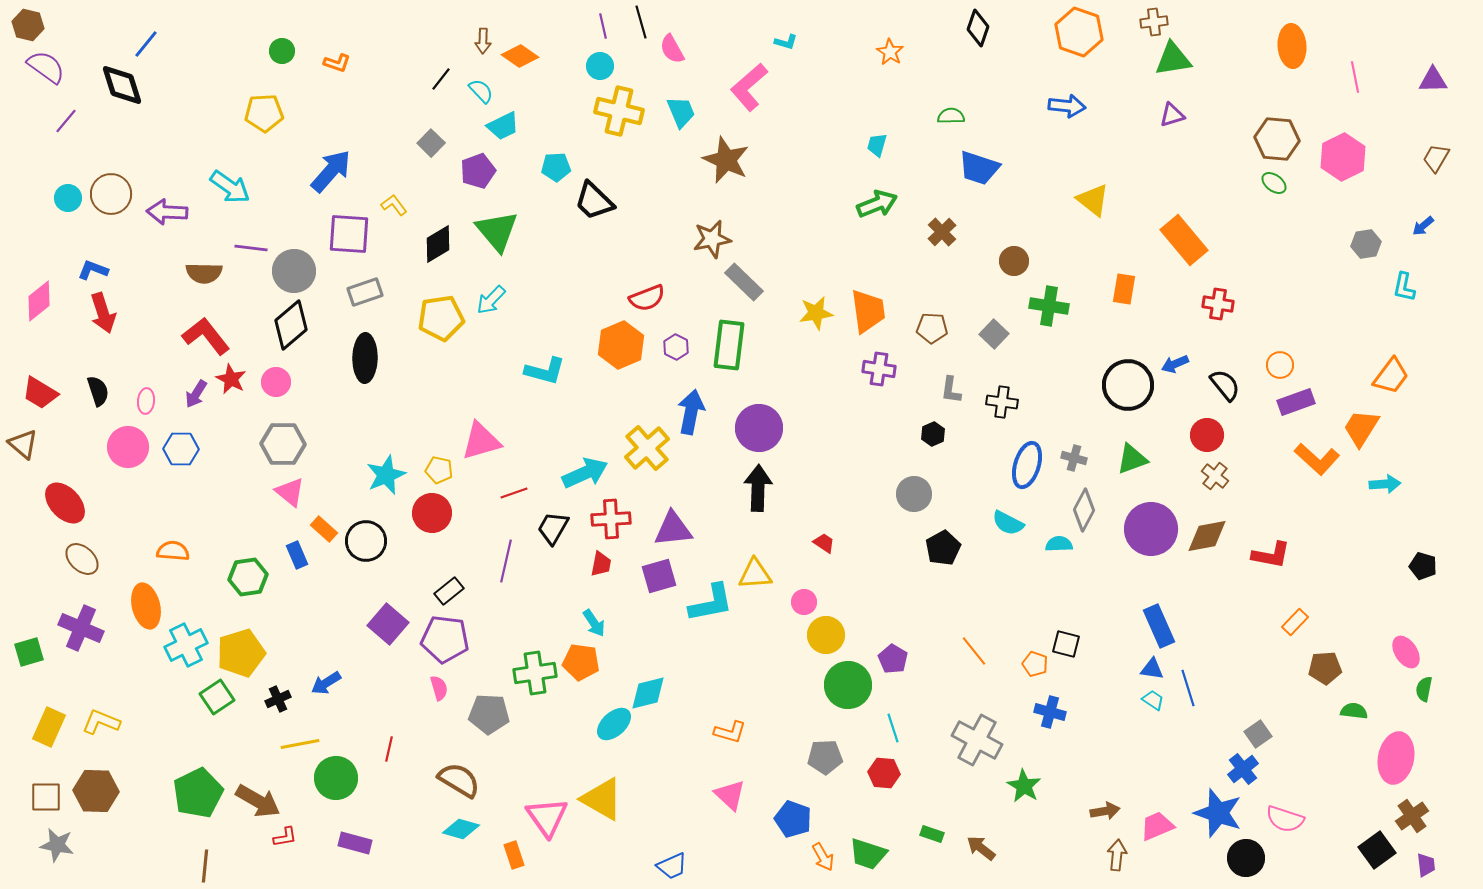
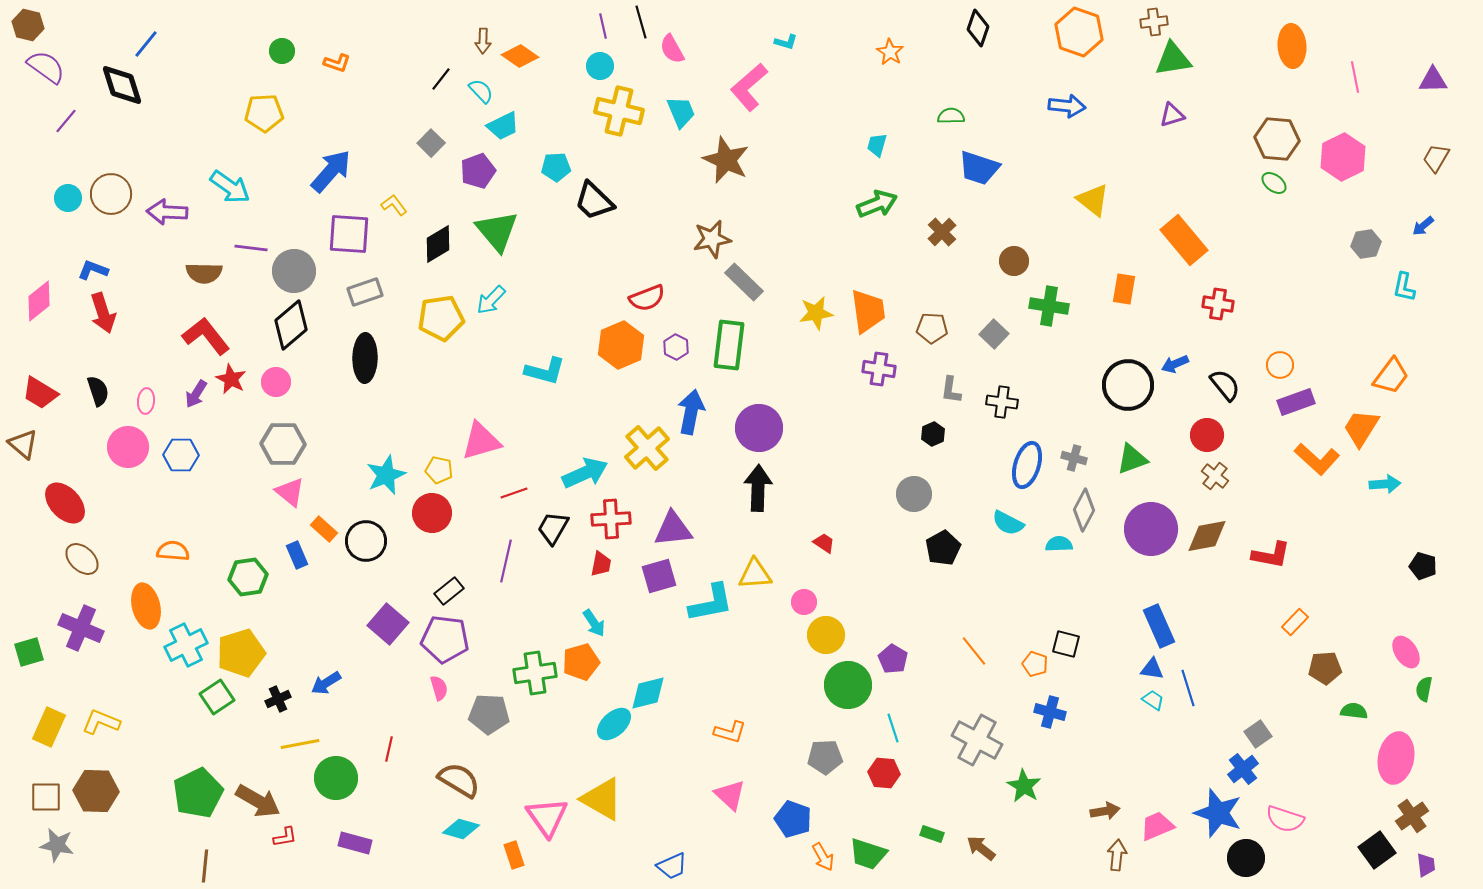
blue hexagon at (181, 449): moved 6 px down
orange pentagon at (581, 662): rotated 24 degrees counterclockwise
